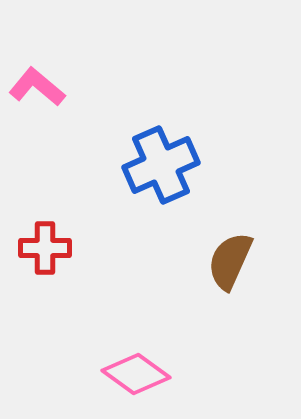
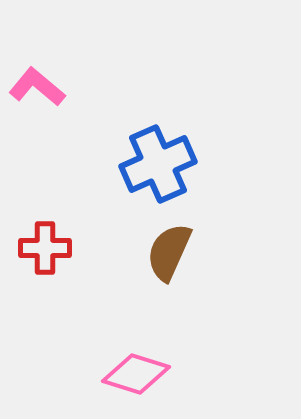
blue cross: moved 3 px left, 1 px up
brown semicircle: moved 61 px left, 9 px up
pink diamond: rotated 18 degrees counterclockwise
